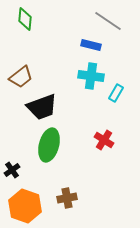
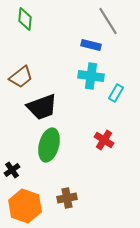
gray line: rotated 24 degrees clockwise
